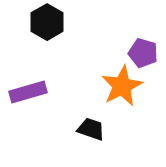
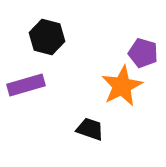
black hexagon: moved 15 px down; rotated 16 degrees counterclockwise
purple rectangle: moved 2 px left, 7 px up
black trapezoid: moved 1 px left
